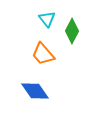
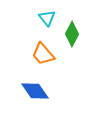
cyan triangle: moved 1 px up
green diamond: moved 3 px down
